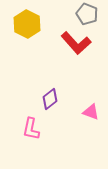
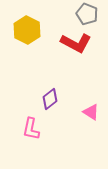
yellow hexagon: moved 6 px down
red L-shape: rotated 20 degrees counterclockwise
pink triangle: rotated 12 degrees clockwise
